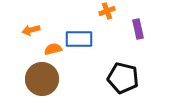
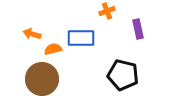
orange arrow: moved 1 px right, 4 px down; rotated 30 degrees clockwise
blue rectangle: moved 2 px right, 1 px up
black pentagon: moved 3 px up
